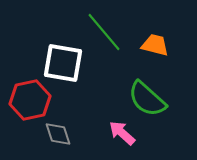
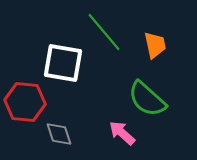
orange trapezoid: rotated 64 degrees clockwise
red hexagon: moved 5 px left, 2 px down; rotated 18 degrees clockwise
gray diamond: moved 1 px right
